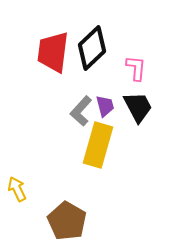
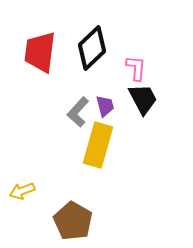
red trapezoid: moved 13 px left
black trapezoid: moved 5 px right, 8 px up
gray L-shape: moved 3 px left, 1 px down
yellow arrow: moved 5 px right, 2 px down; rotated 85 degrees counterclockwise
brown pentagon: moved 6 px right
